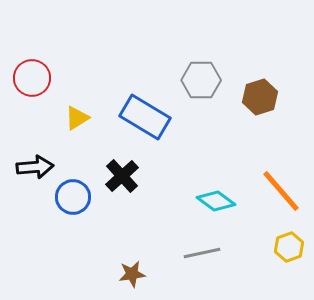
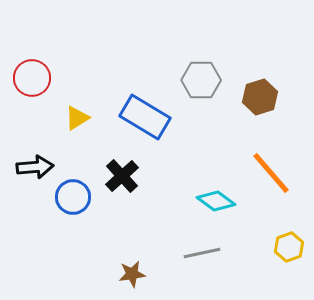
orange line: moved 10 px left, 18 px up
